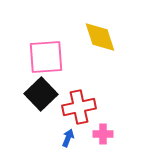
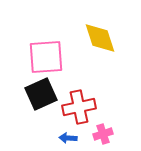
yellow diamond: moved 1 px down
black square: rotated 20 degrees clockwise
pink cross: rotated 18 degrees counterclockwise
blue arrow: rotated 108 degrees counterclockwise
